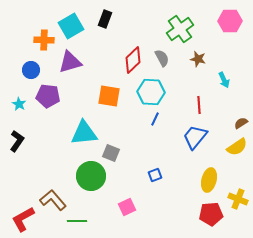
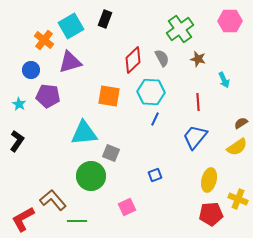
orange cross: rotated 36 degrees clockwise
red line: moved 1 px left, 3 px up
